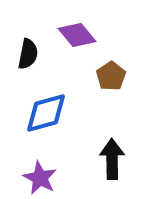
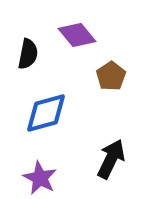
black arrow: moved 1 px left; rotated 27 degrees clockwise
